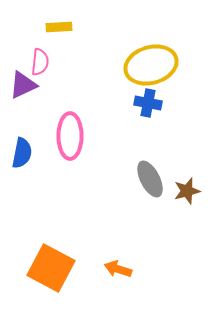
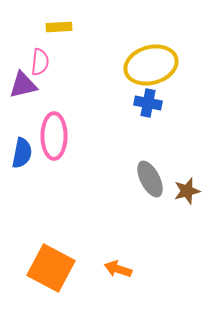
purple triangle: rotated 12 degrees clockwise
pink ellipse: moved 16 px left
